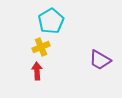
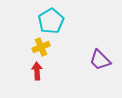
purple trapezoid: rotated 15 degrees clockwise
